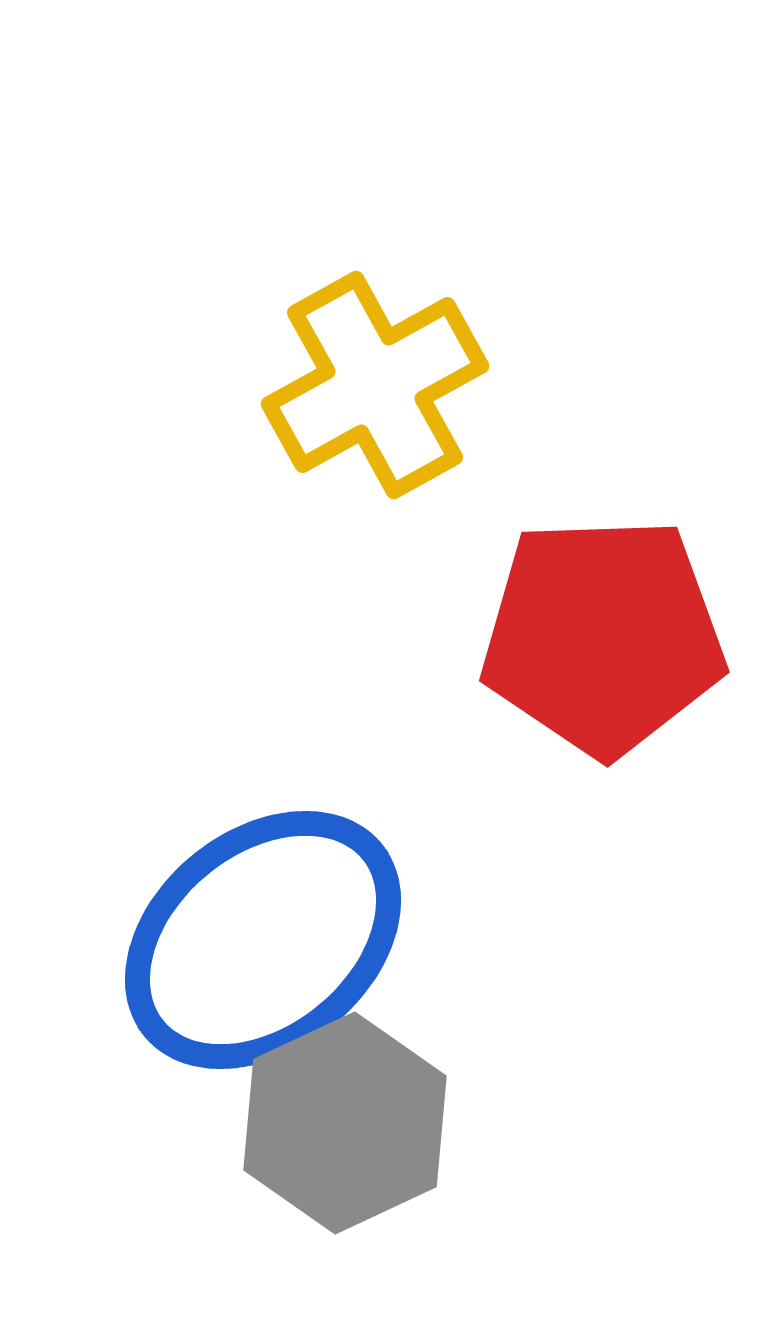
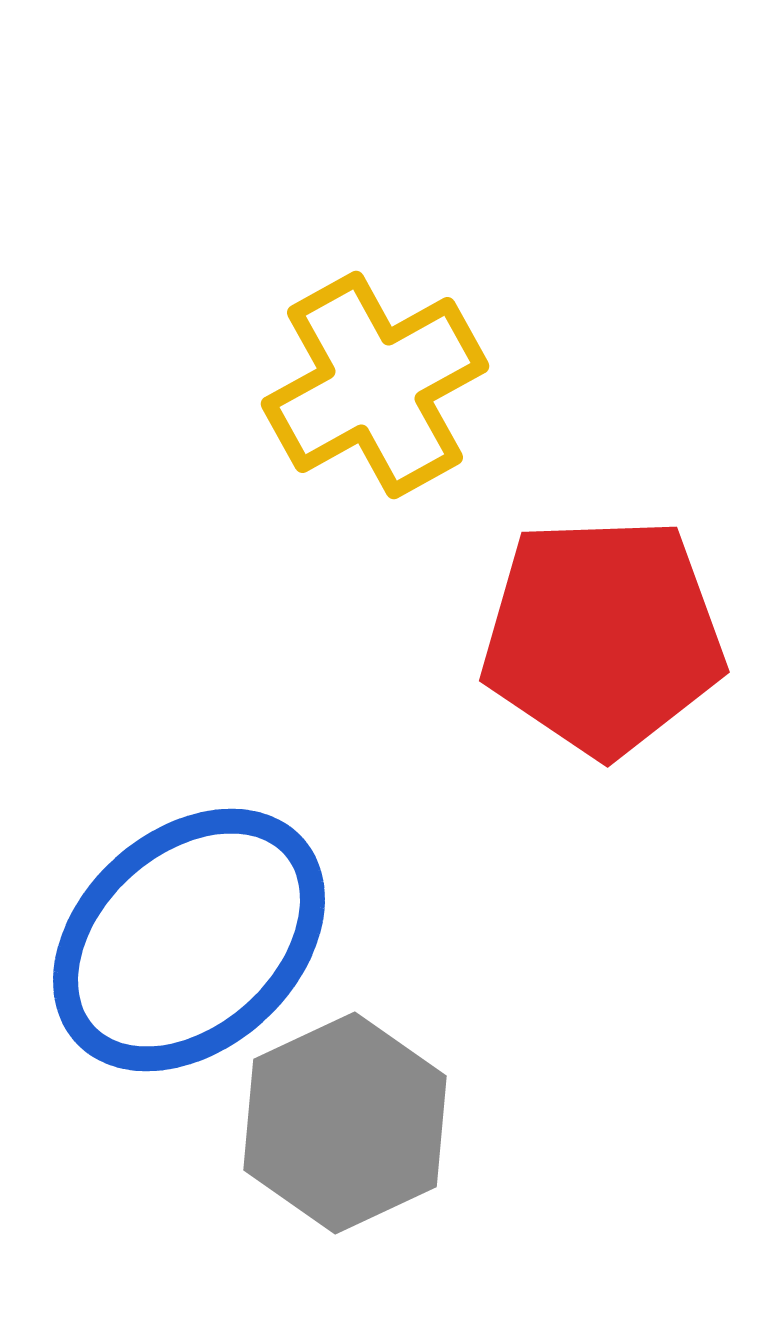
blue ellipse: moved 74 px left; rotated 3 degrees counterclockwise
